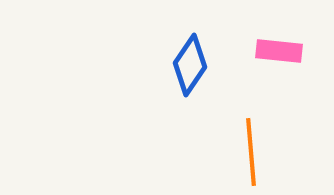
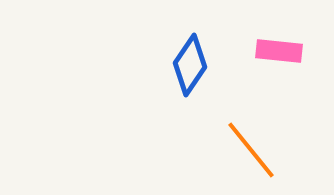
orange line: moved 2 px up; rotated 34 degrees counterclockwise
